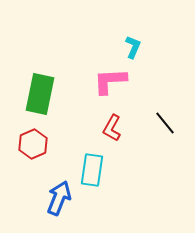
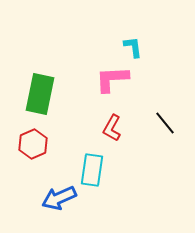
cyan L-shape: rotated 30 degrees counterclockwise
pink L-shape: moved 2 px right, 2 px up
blue arrow: rotated 136 degrees counterclockwise
